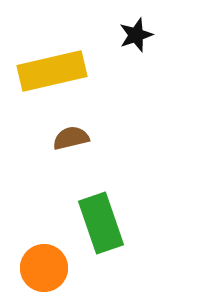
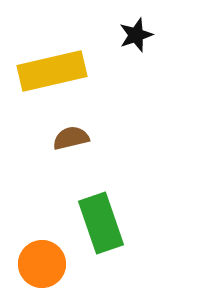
orange circle: moved 2 px left, 4 px up
